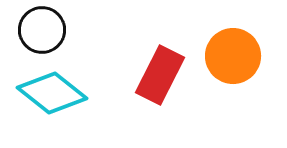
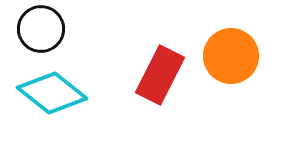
black circle: moved 1 px left, 1 px up
orange circle: moved 2 px left
